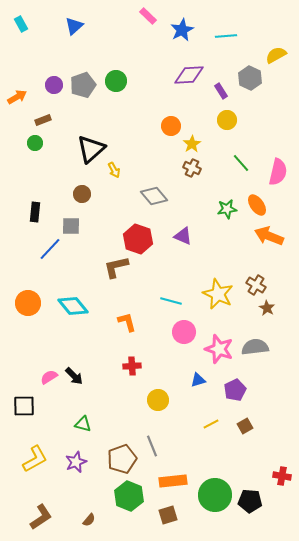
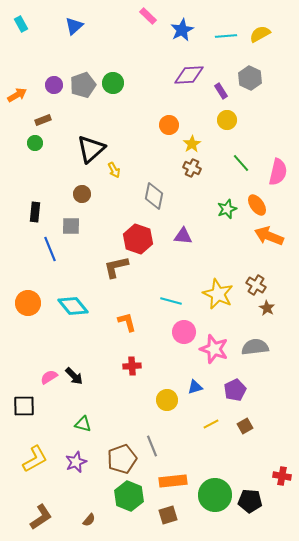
yellow semicircle at (276, 55): moved 16 px left, 21 px up
green circle at (116, 81): moved 3 px left, 2 px down
orange arrow at (17, 97): moved 2 px up
orange circle at (171, 126): moved 2 px left, 1 px up
gray diamond at (154, 196): rotated 52 degrees clockwise
green star at (227, 209): rotated 12 degrees counterclockwise
purple triangle at (183, 236): rotated 18 degrees counterclockwise
blue line at (50, 249): rotated 65 degrees counterclockwise
pink star at (219, 349): moved 5 px left
blue triangle at (198, 380): moved 3 px left, 7 px down
yellow circle at (158, 400): moved 9 px right
